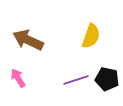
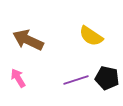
yellow semicircle: rotated 105 degrees clockwise
black pentagon: moved 1 px up
